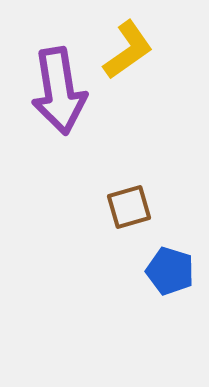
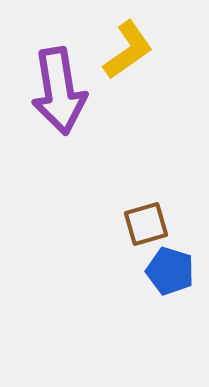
brown square: moved 17 px right, 17 px down
